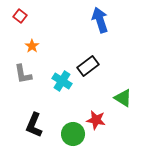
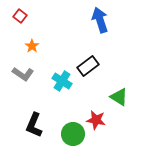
gray L-shape: rotated 45 degrees counterclockwise
green triangle: moved 4 px left, 1 px up
